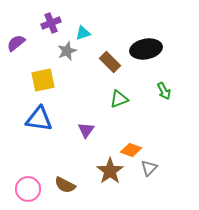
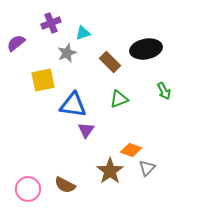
gray star: moved 2 px down
blue triangle: moved 34 px right, 14 px up
gray triangle: moved 2 px left
